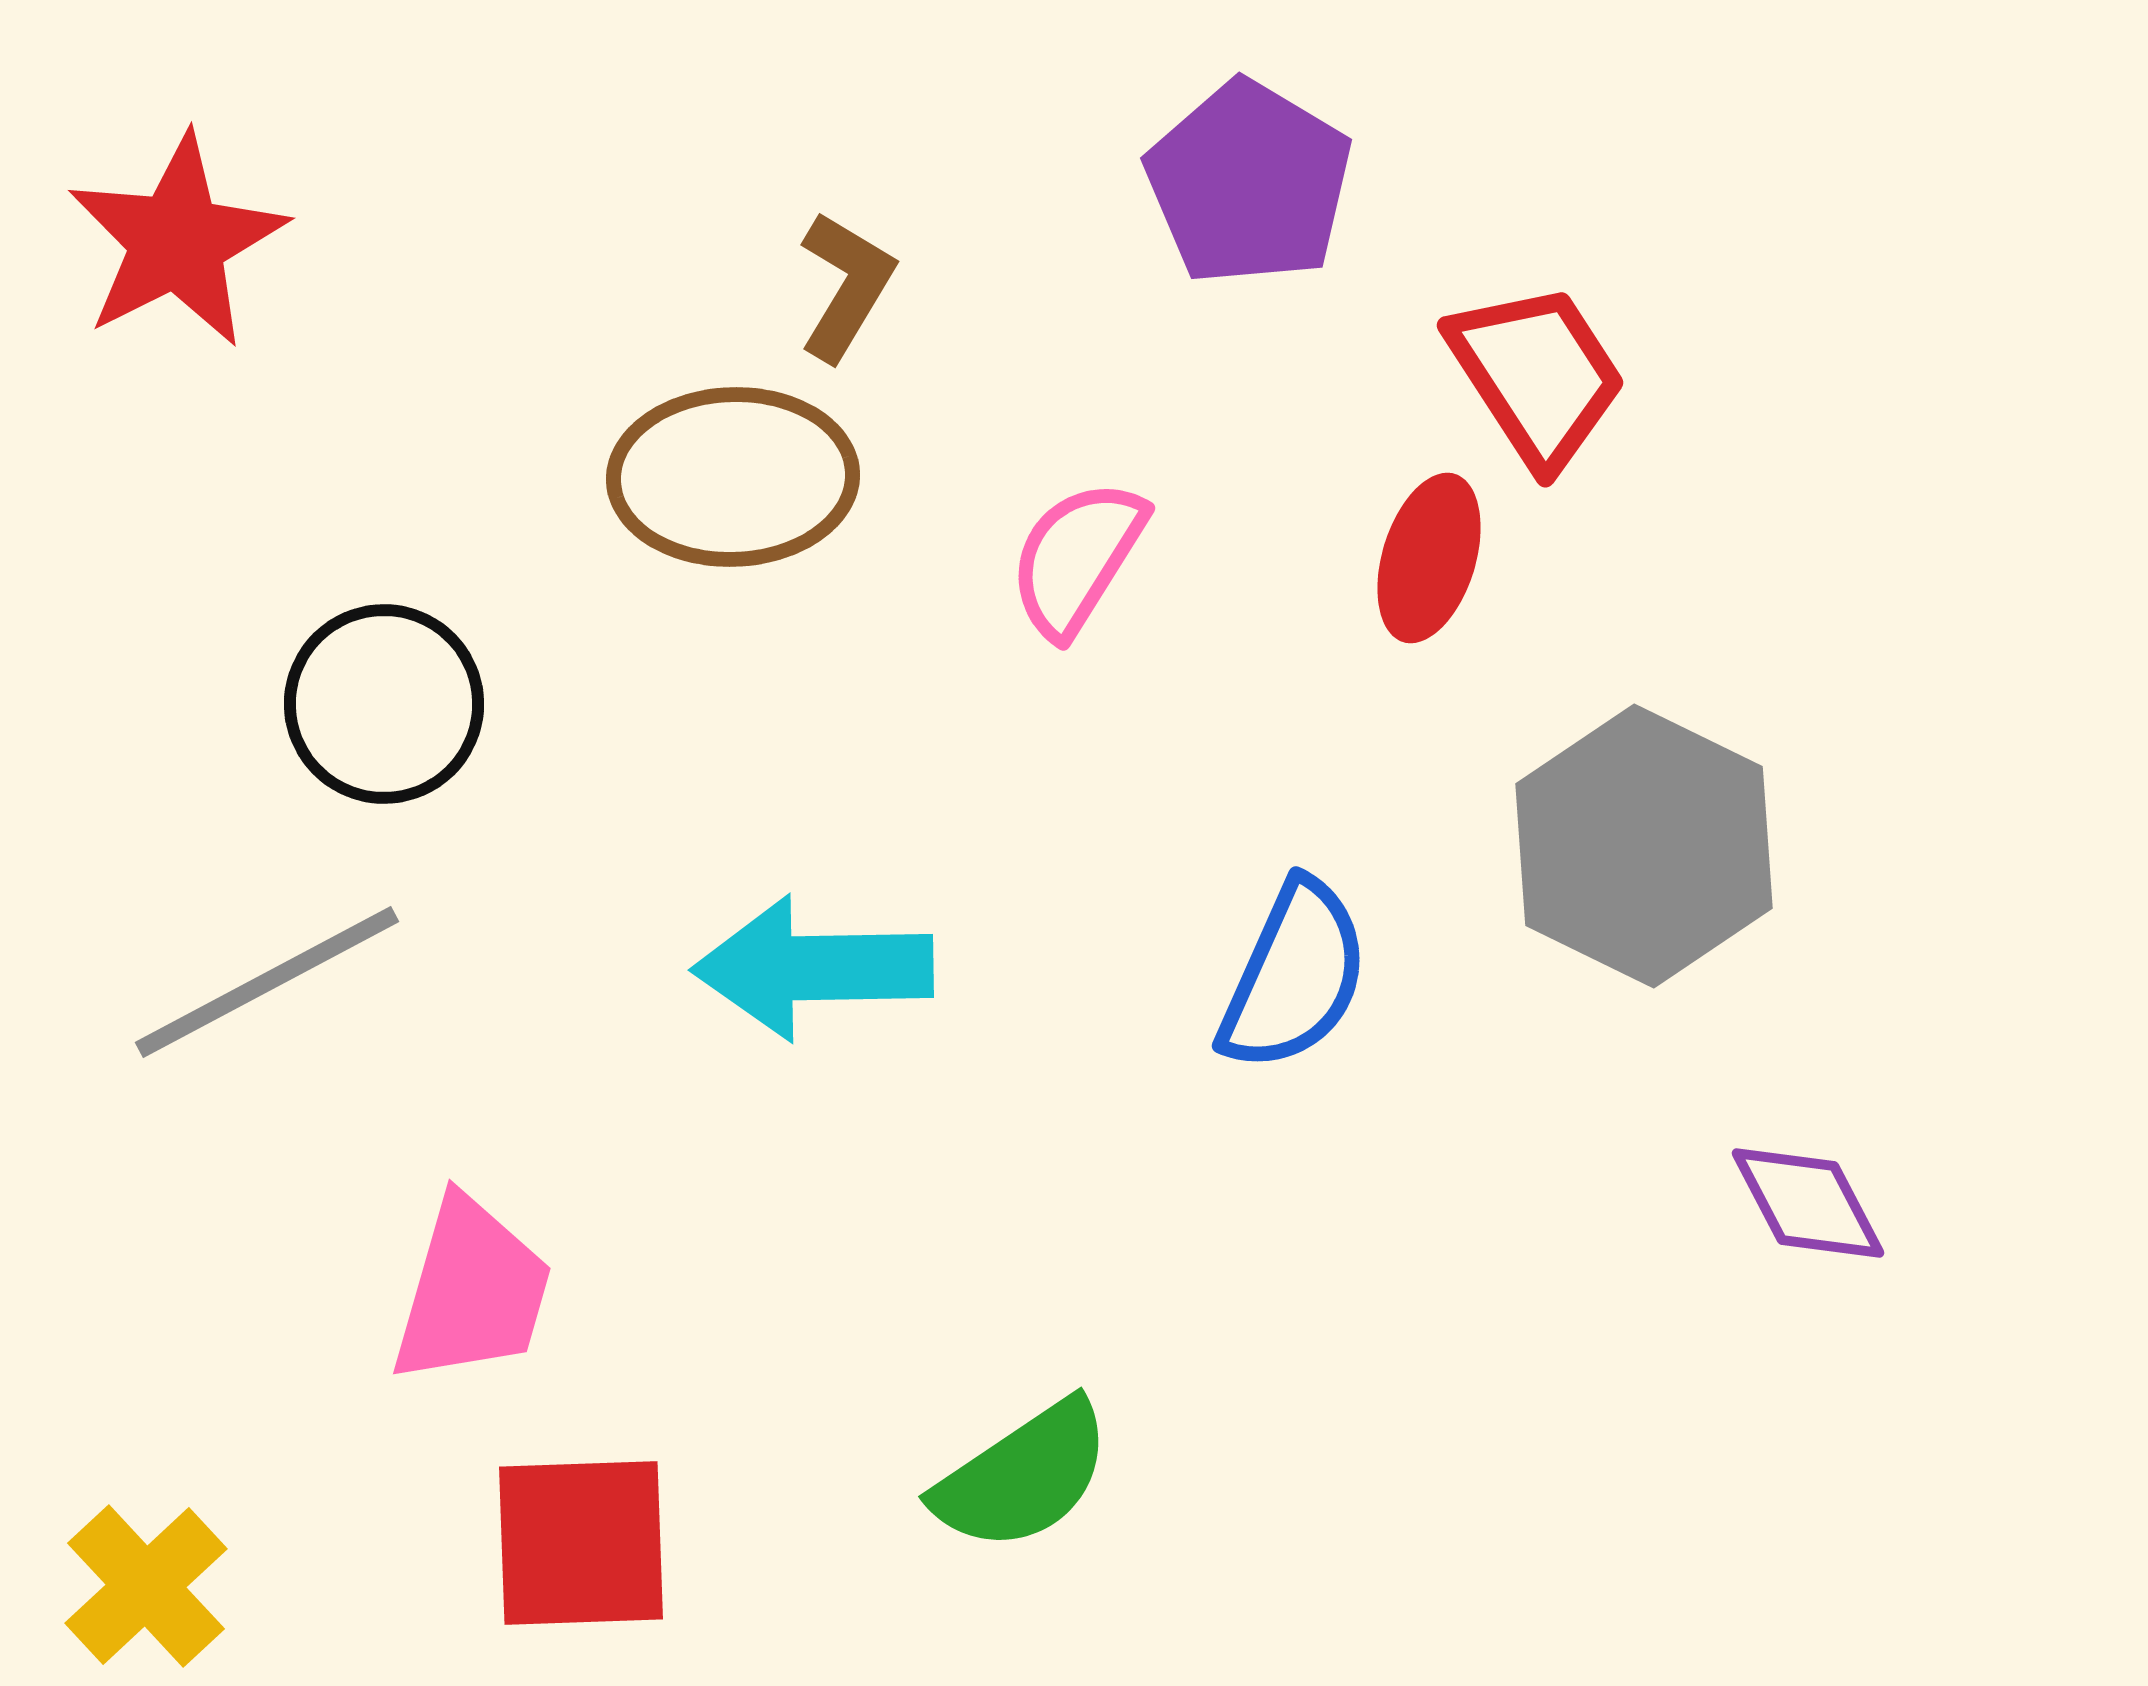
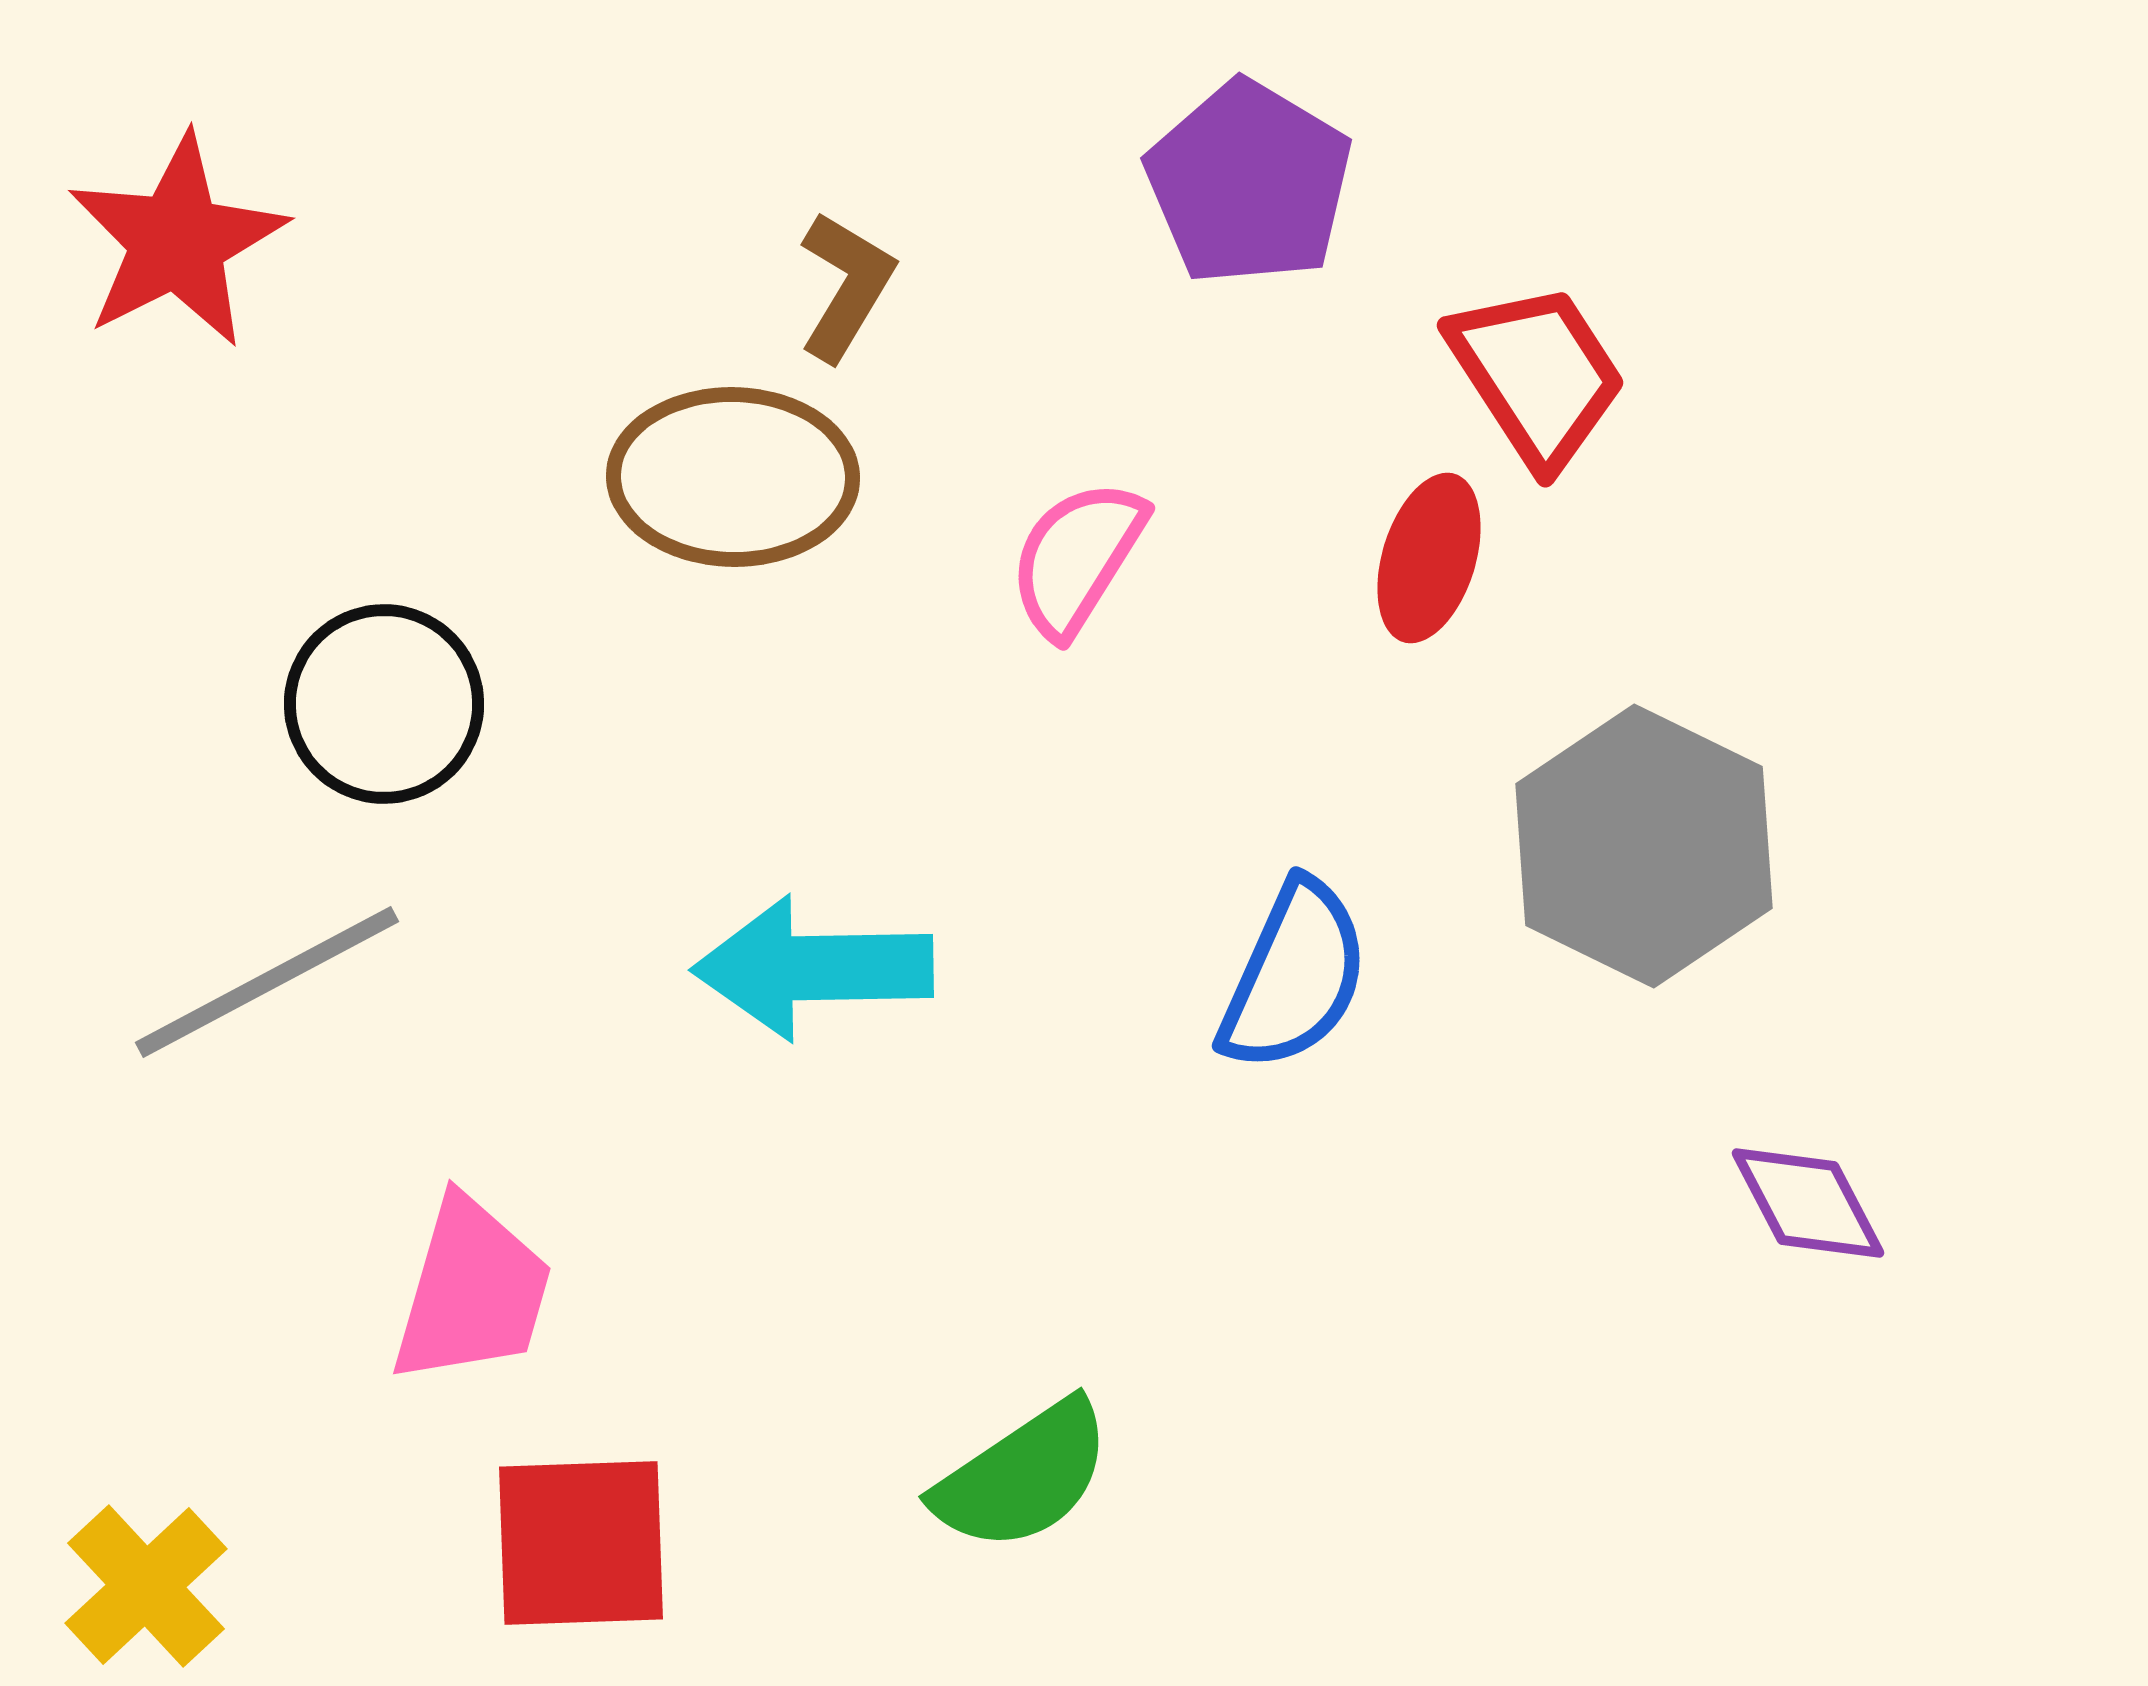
brown ellipse: rotated 3 degrees clockwise
